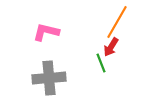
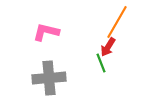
red arrow: moved 3 px left
